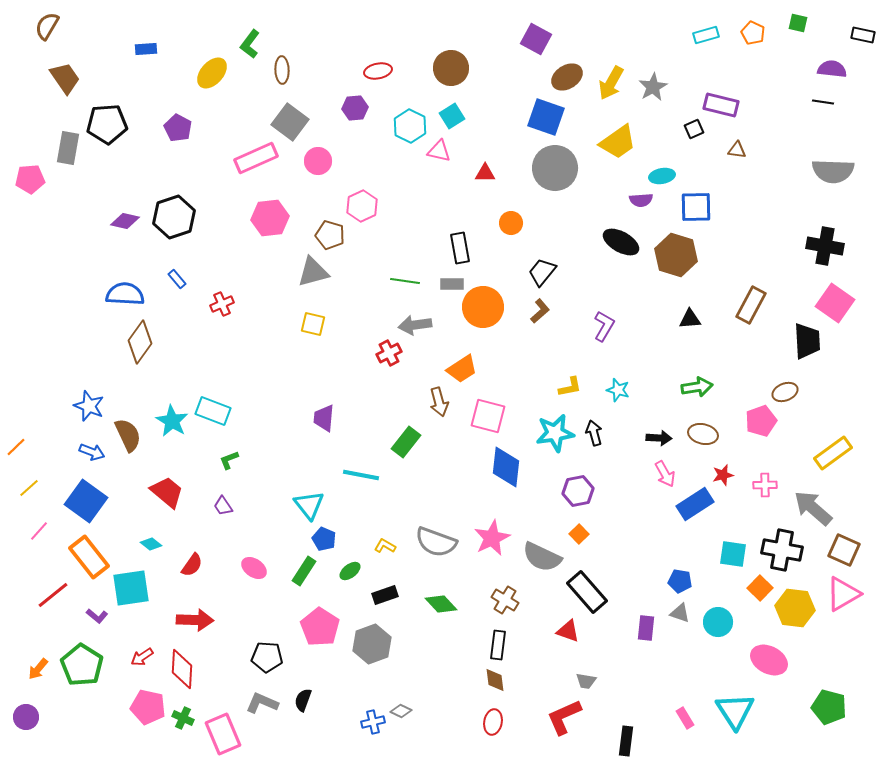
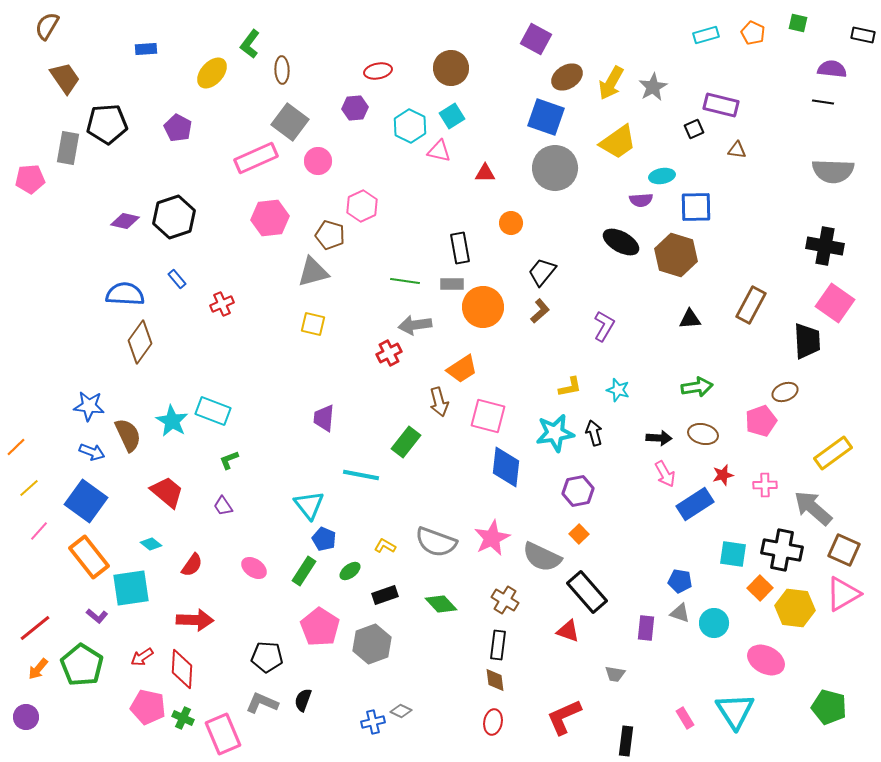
blue star at (89, 406): rotated 16 degrees counterclockwise
red line at (53, 595): moved 18 px left, 33 px down
cyan circle at (718, 622): moved 4 px left, 1 px down
pink ellipse at (769, 660): moved 3 px left
gray trapezoid at (586, 681): moved 29 px right, 7 px up
